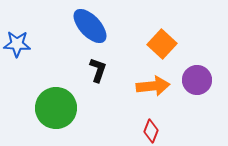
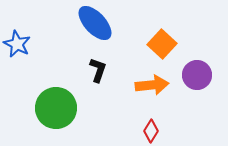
blue ellipse: moved 5 px right, 3 px up
blue star: rotated 24 degrees clockwise
purple circle: moved 5 px up
orange arrow: moved 1 px left, 1 px up
red diamond: rotated 10 degrees clockwise
